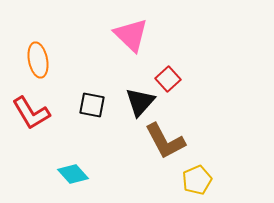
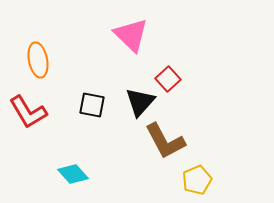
red L-shape: moved 3 px left, 1 px up
